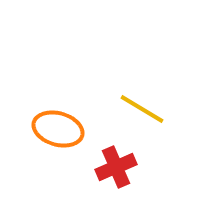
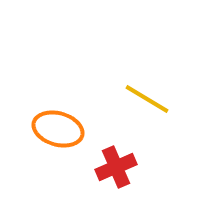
yellow line: moved 5 px right, 10 px up
